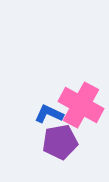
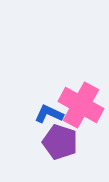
purple pentagon: rotated 28 degrees clockwise
